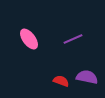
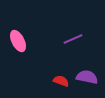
pink ellipse: moved 11 px left, 2 px down; rotated 10 degrees clockwise
